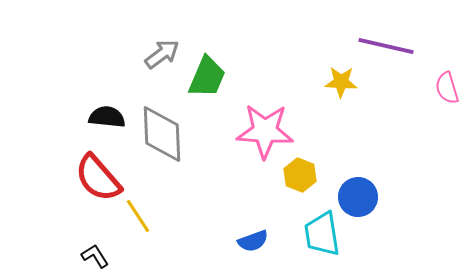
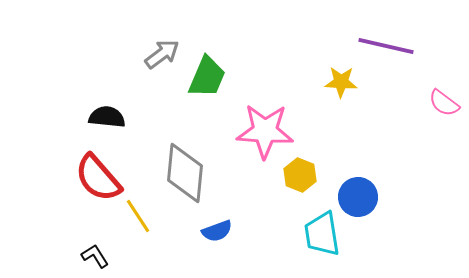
pink semicircle: moved 3 px left, 15 px down; rotated 36 degrees counterclockwise
gray diamond: moved 23 px right, 39 px down; rotated 8 degrees clockwise
blue semicircle: moved 36 px left, 10 px up
